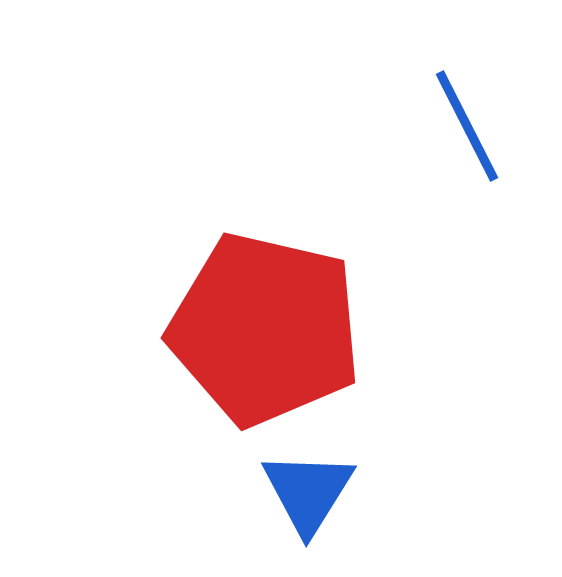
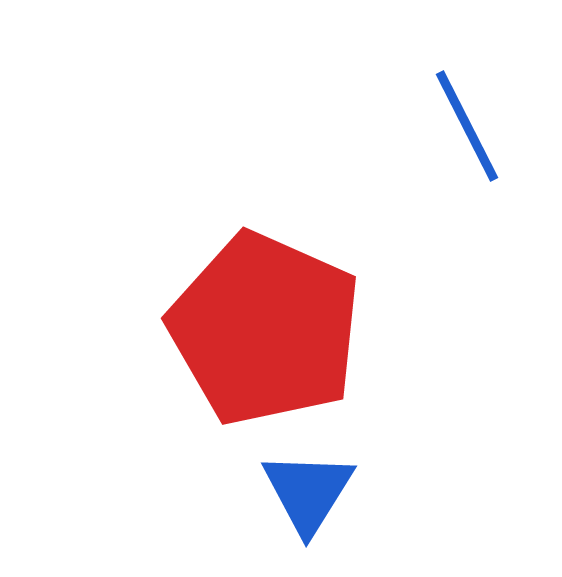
red pentagon: rotated 11 degrees clockwise
